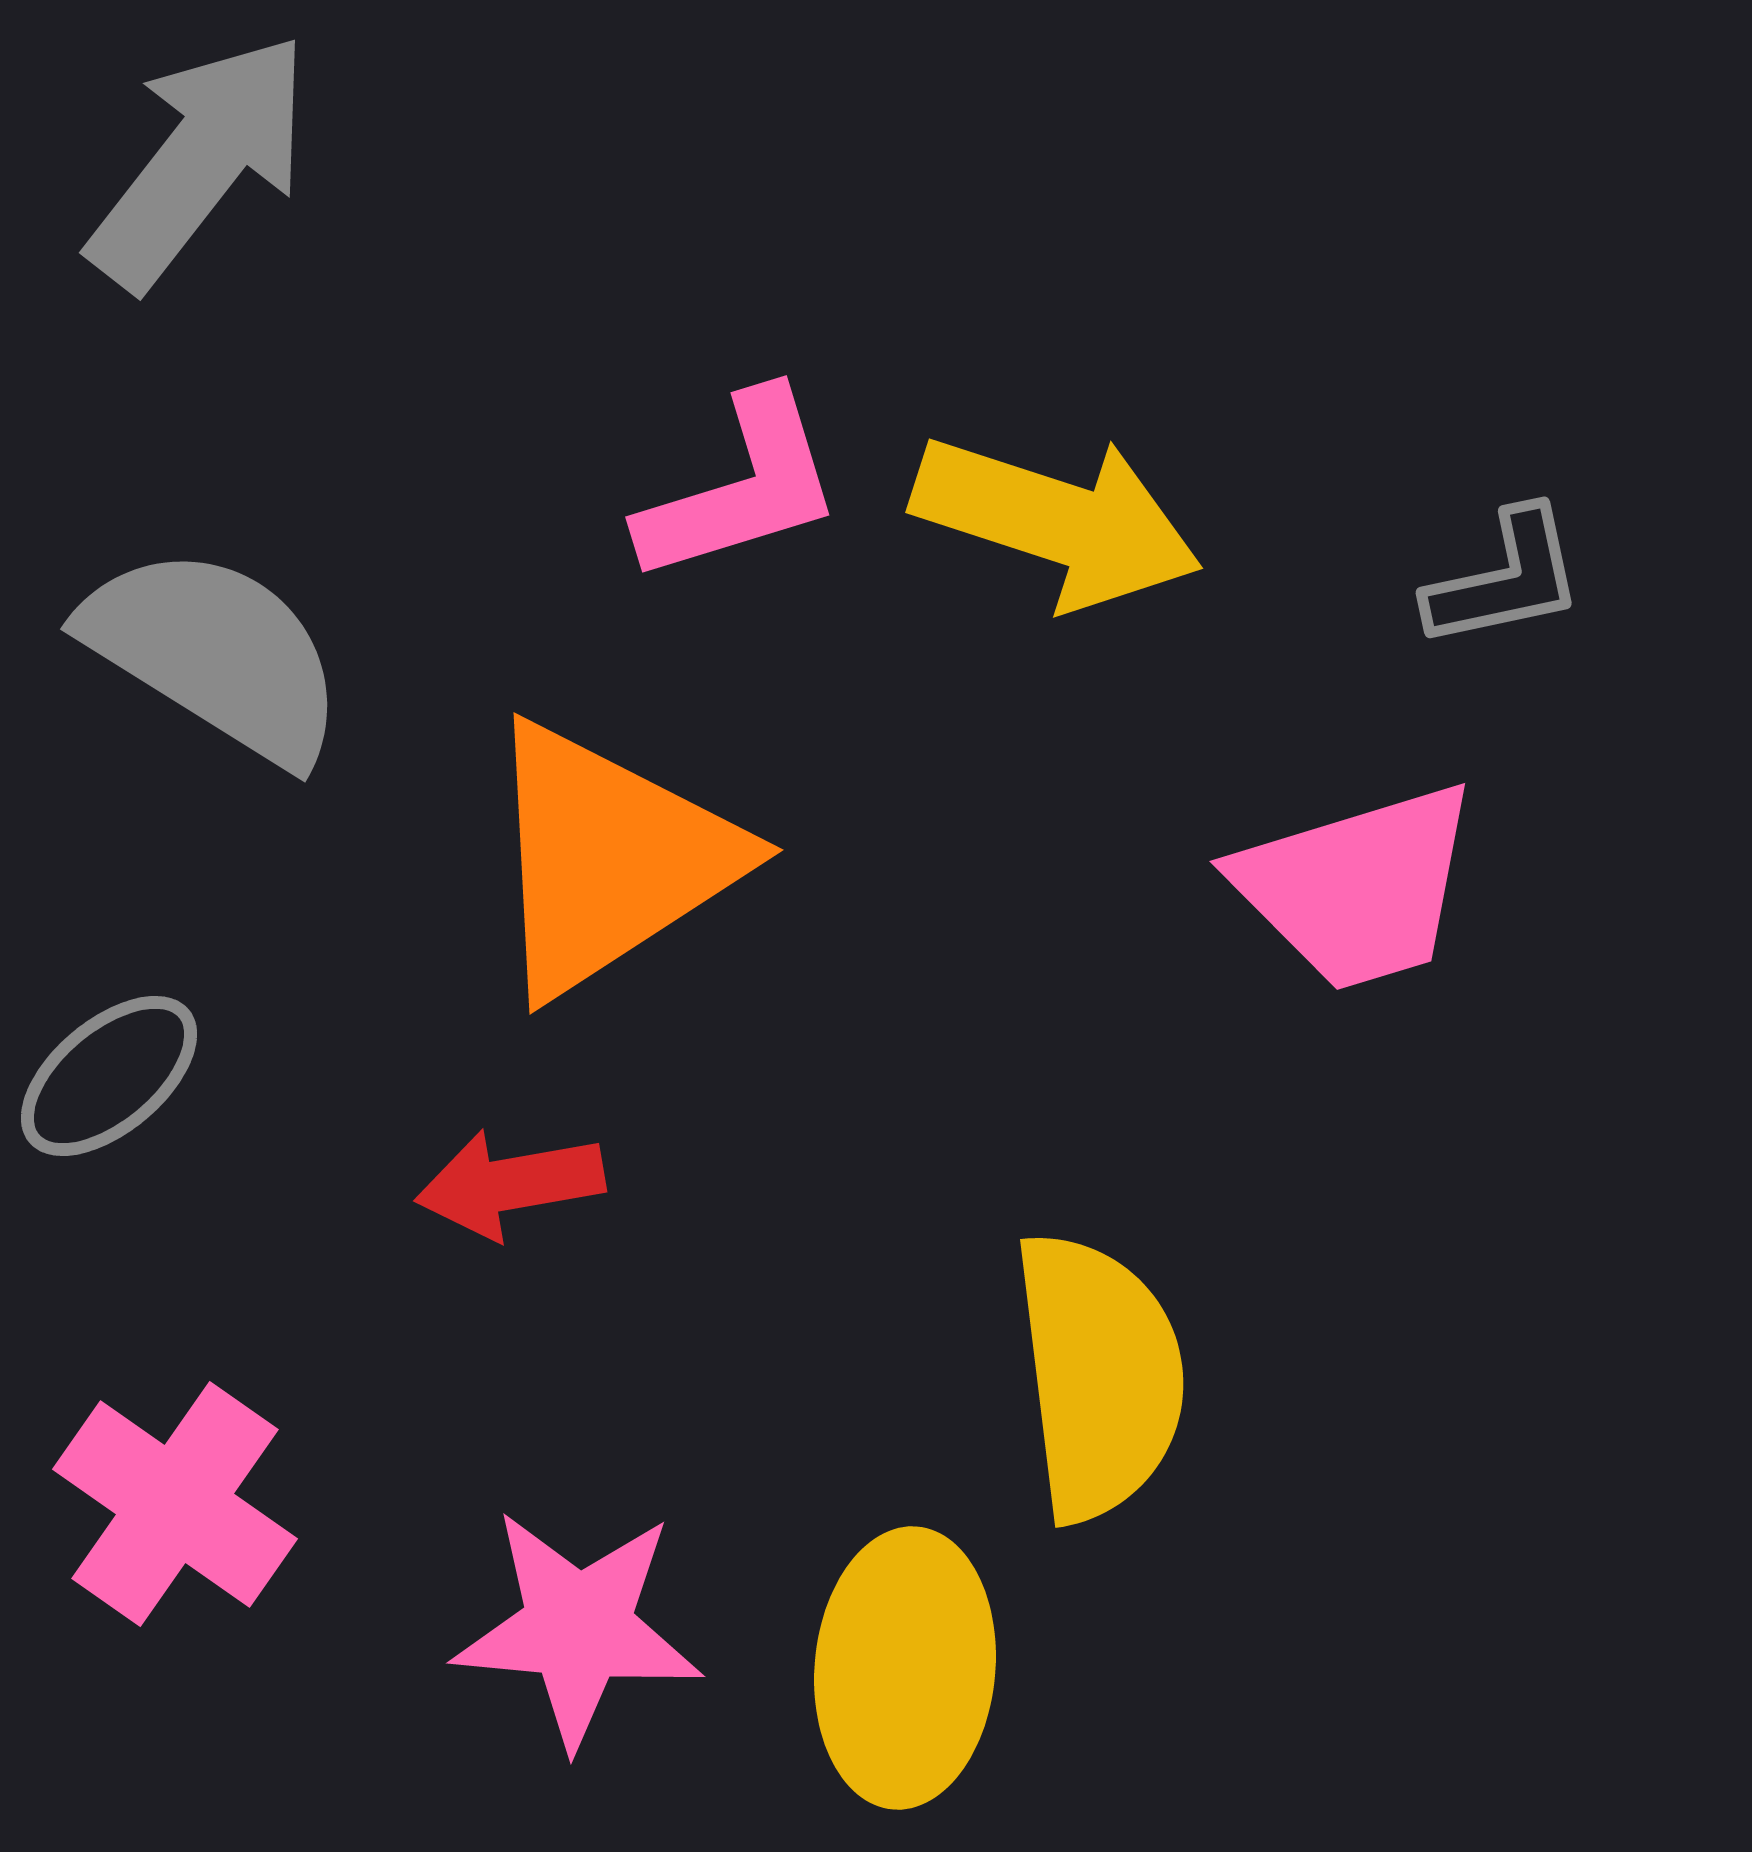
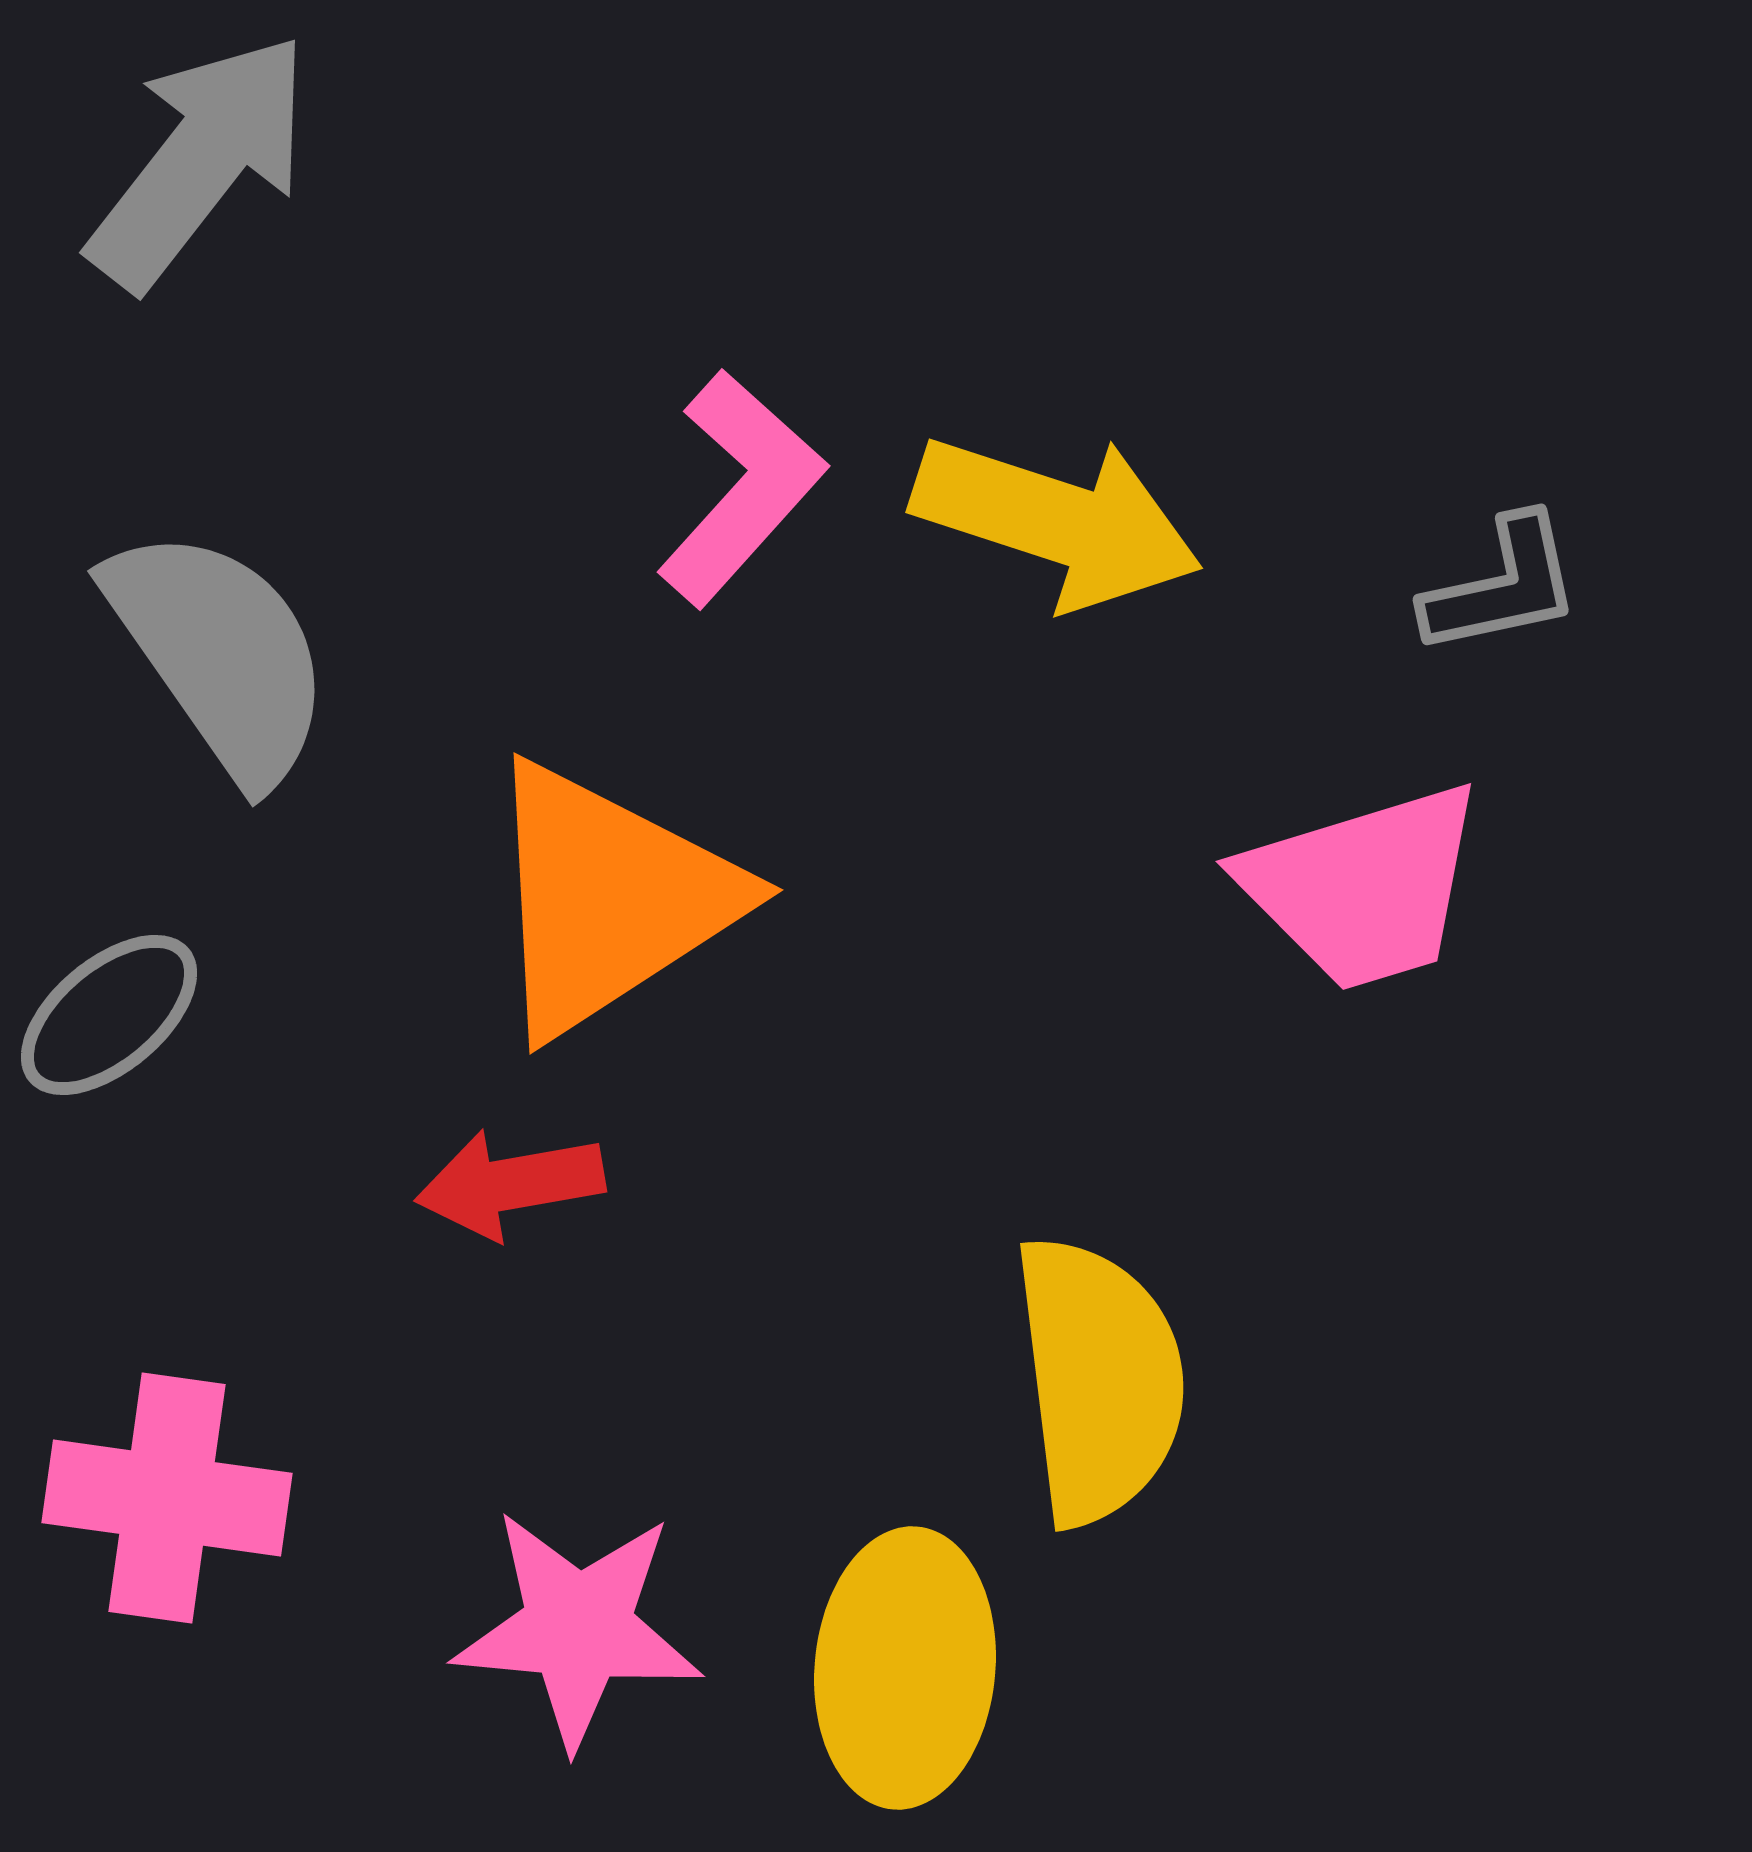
pink L-shape: rotated 31 degrees counterclockwise
gray L-shape: moved 3 px left, 7 px down
gray semicircle: moved 5 px right; rotated 23 degrees clockwise
orange triangle: moved 40 px down
pink trapezoid: moved 6 px right
gray ellipse: moved 61 px up
yellow semicircle: moved 4 px down
pink cross: moved 8 px left, 6 px up; rotated 27 degrees counterclockwise
